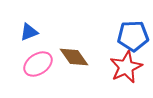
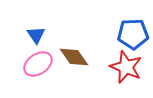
blue triangle: moved 7 px right, 3 px down; rotated 42 degrees counterclockwise
blue pentagon: moved 2 px up
red star: rotated 24 degrees counterclockwise
